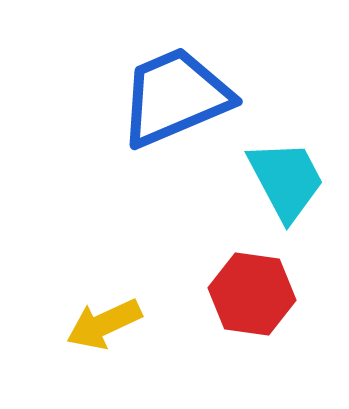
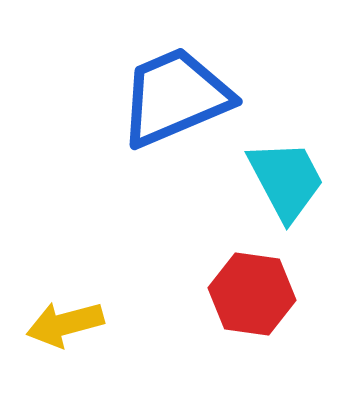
yellow arrow: moved 39 px left; rotated 10 degrees clockwise
